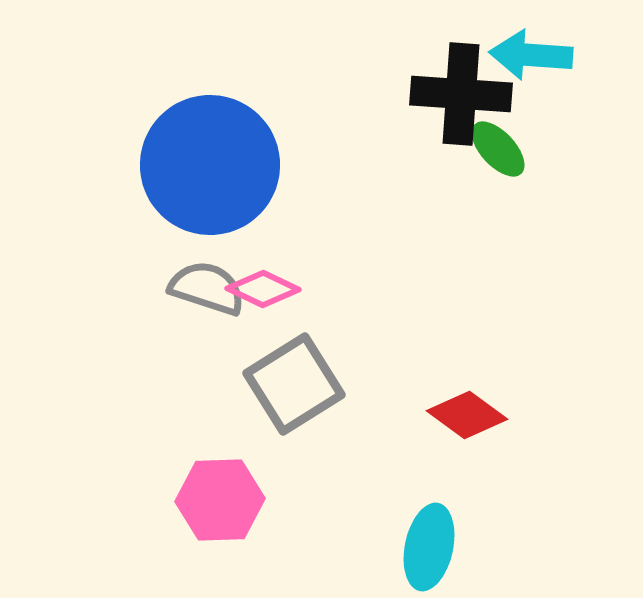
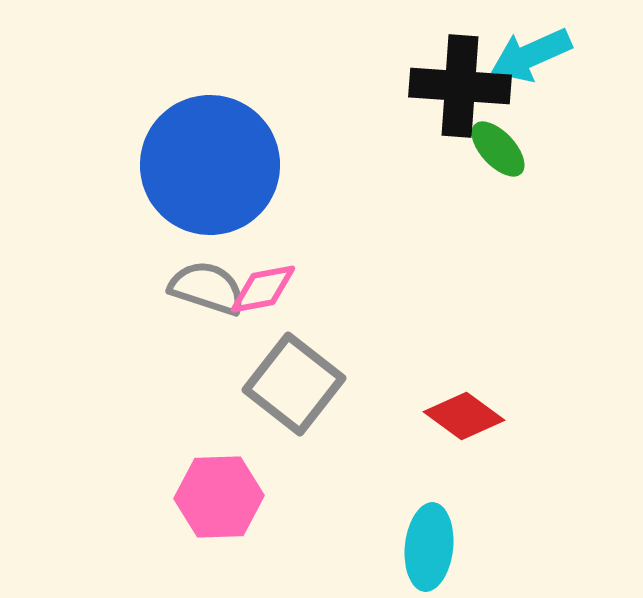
cyan arrow: rotated 28 degrees counterclockwise
black cross: moved 1 px left, 8 px up
pink diamond: rotated 36 degrees counterclockwise
gray square: rotated 20 degrees counterclockwise
red diamond: moved 3 px left, 1 px down
pink hexagon: moved 1 px left, 3 px up
cyan ellipse: rotated 6 degrees counterclockwise
